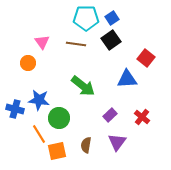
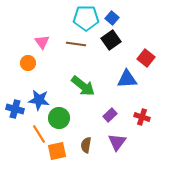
blue square: rotated 16 degrees counterclockwise
red cross: rotated 21 degrees counterclockwise
